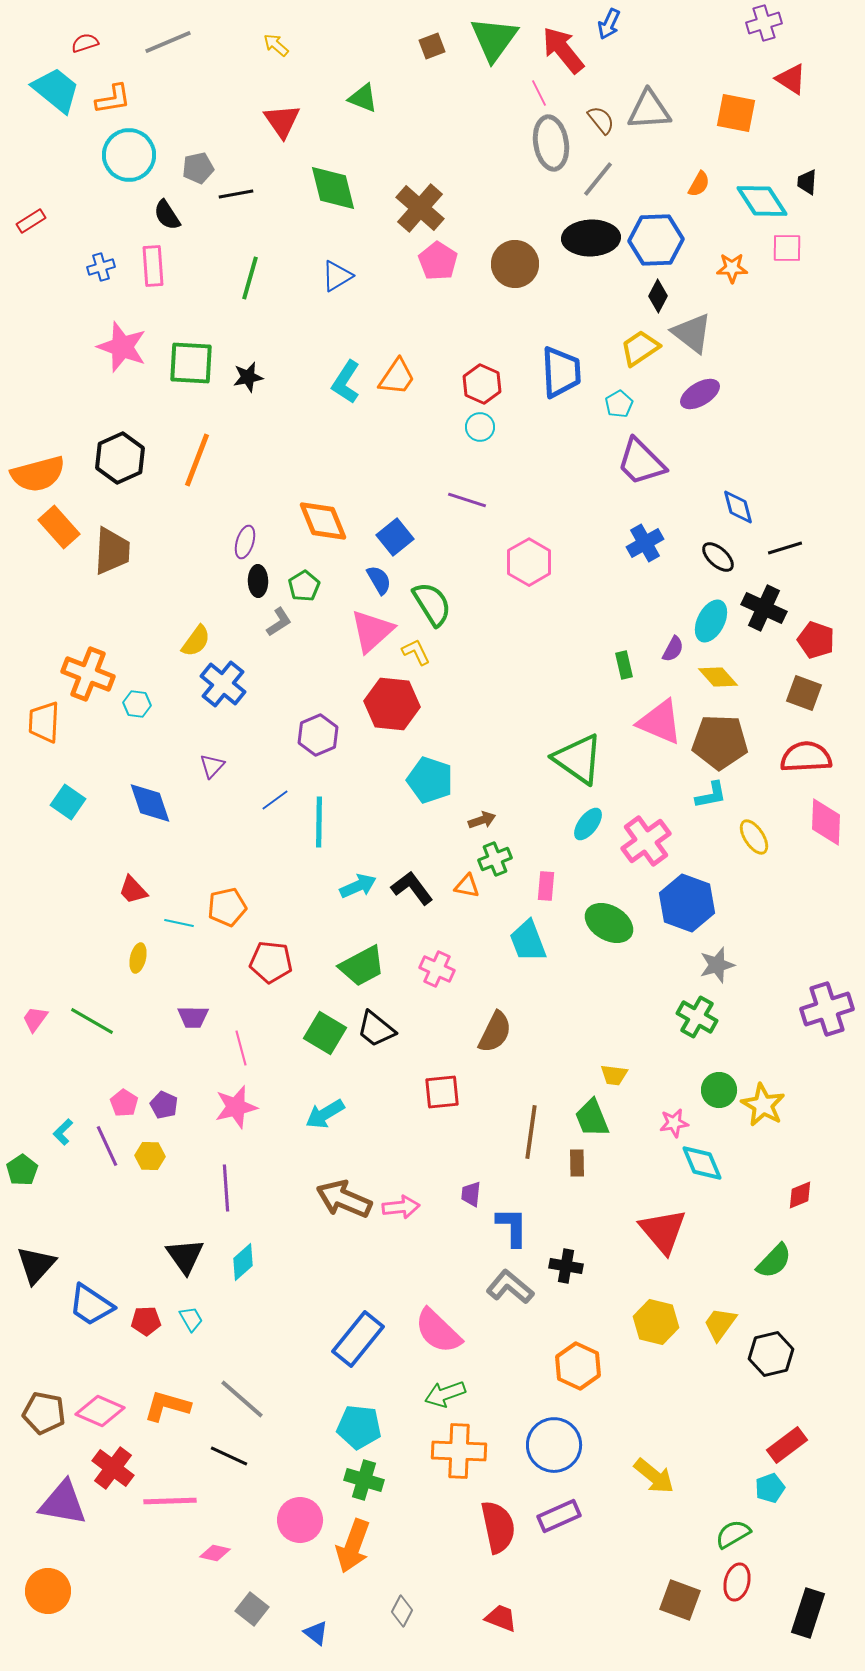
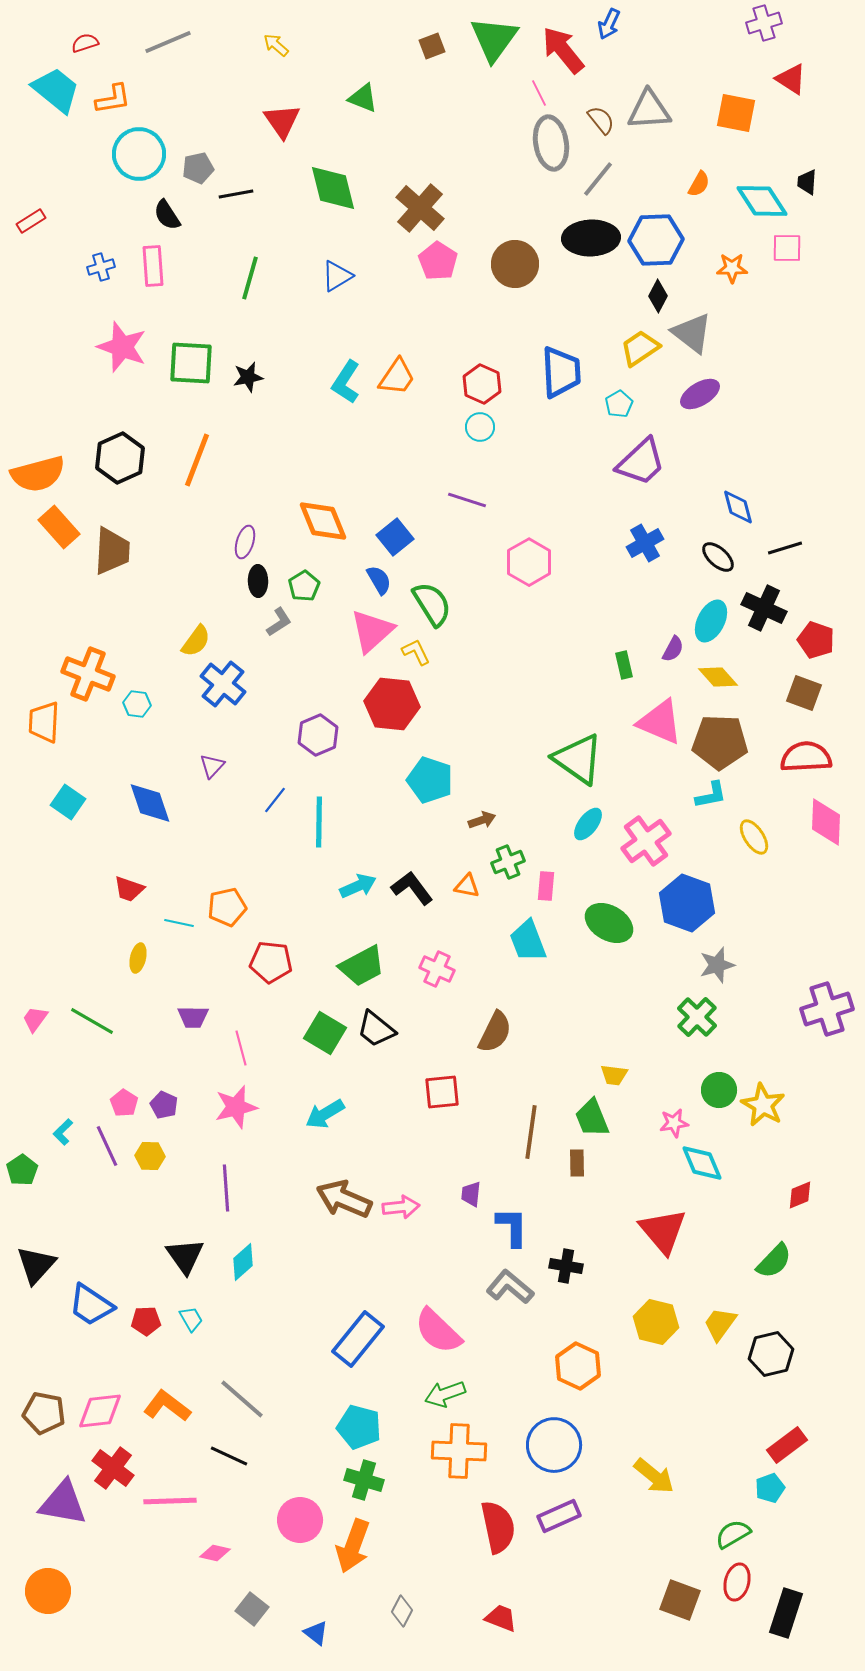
cyan circle at (129, 155): moved 10 px right, 1 px up
purple trapezoid at (641, 462): rotated 88 degrees counterclockwise
blue line at (275, 800): rotated 16 degrees counterclockwise
green cross at (495, 859): moved 13 px right, 3 px down
red trapezoid at (133, 890): moved 4 px left, 1 px up; rotated 28 degrees counterclockwise
green cross at (697, 1017): rotated 15 degrees clockwise
orange L-shape at (167, 1406): rotated 21 degrees clockwise
pink diamond at (100, 1411): rotated 30 degrees counterclockwise
cyan pentagon at (359, 1427): rotated 9 degrees clockwise
black rectangle at (808, 1613): moved 22 px left
